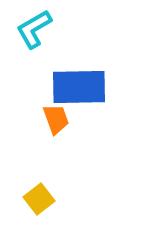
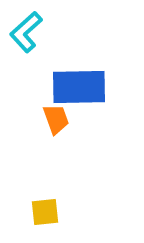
cyan L-shape: moved 8 px left, 3 px down; rotated 12 degrees counterclockwise
yellow square: moved 6 px right, 13 px down; rotated 32 degrees clockwise
